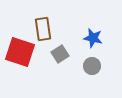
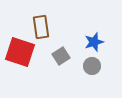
brown rectangle: moved 2 px left, 2 px up
blue star: moved 1 px right, 4 px down; rotated 30 degrees counterclockwise
gray square: moved 1 px right, 2 px down
